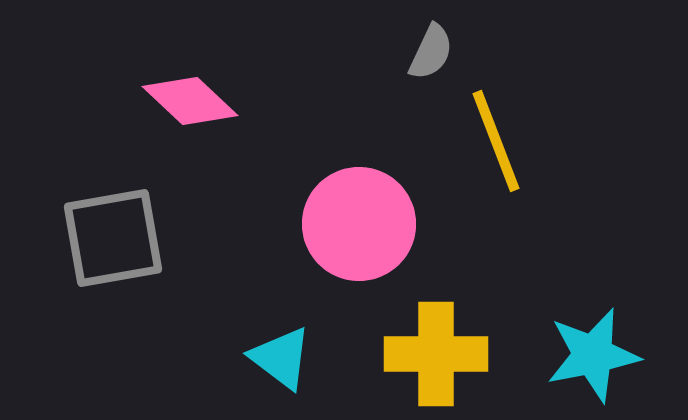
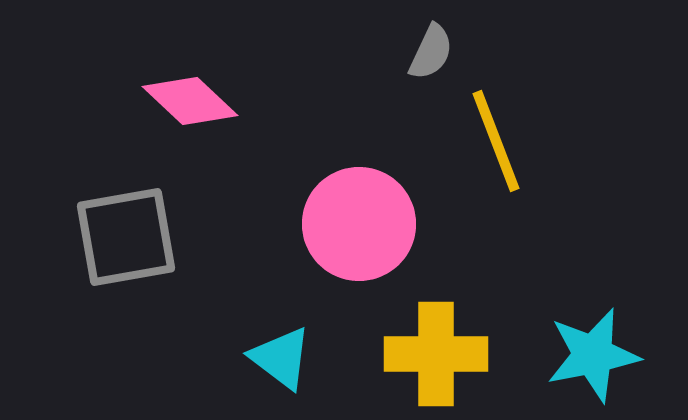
gray square: moved 13 px right, 1 px up
